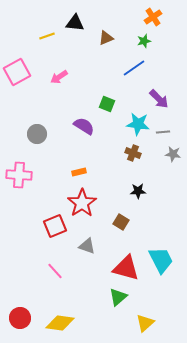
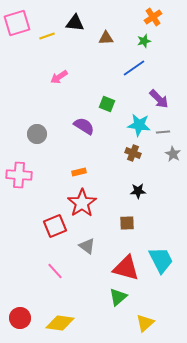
brown triangle: rotated 21 degrees clockwise
pink square: moved 49 px up; rotated 12 degrees clockwise
cyan star: moved 1 px right, 1 px down
gray star: rotated 21 degrees clockwise
brown square: moved 6 px right, 1 px down; rotated 35 degrees counterclockwise
gray triangle: rotated 18 degrees clockwise
